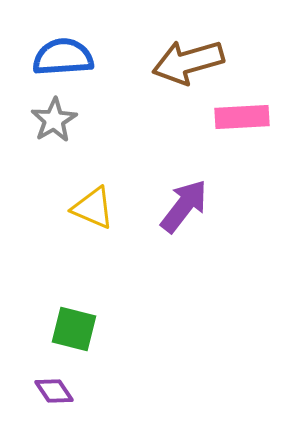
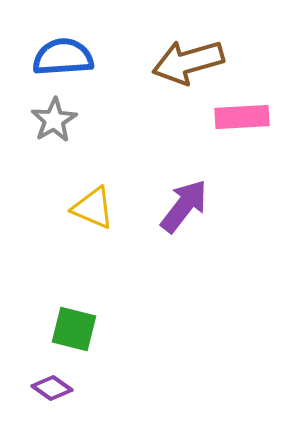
purple diamond: moved 2 px left, 3 px up; rotated 21 degrees counterclockwise
